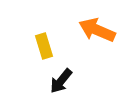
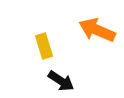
black arrow: rotated 96 degrees counterclockwise
